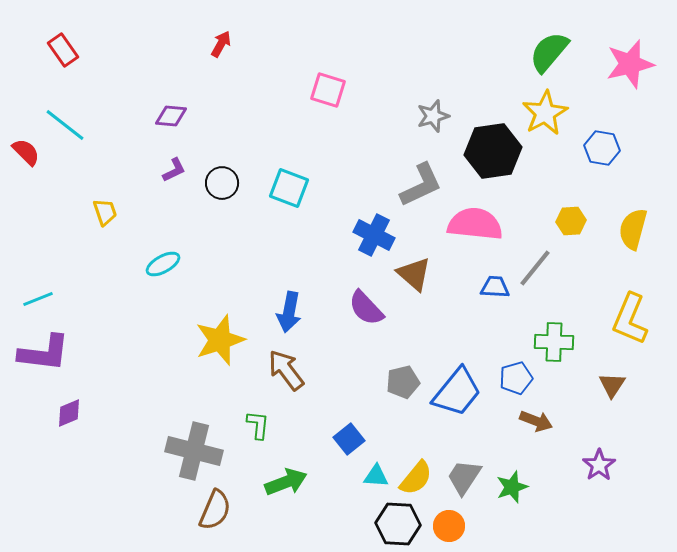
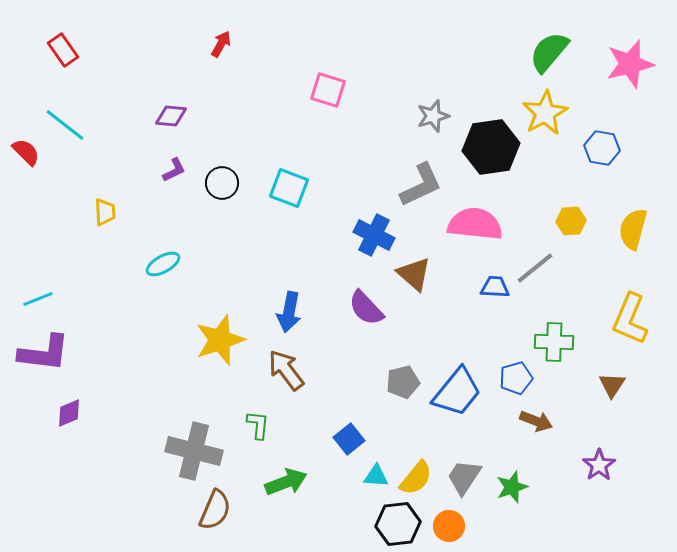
black hexagon at (493, 151): moved 2 px left, 4 px up
yellow trapezoid at (105, 212): rotated 16 degrees clockwise
gray line at (535, 268): rotated 12 degrees clockwise
black hexagon at (398, 524): rotated 9 degrees counterclockwise
